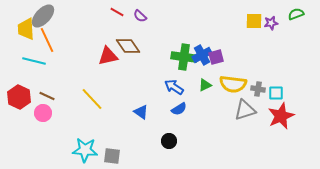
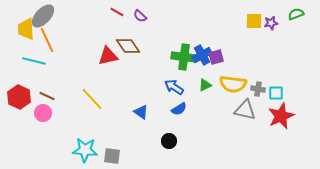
gray triangle: rotated 30 degrees clockwise
